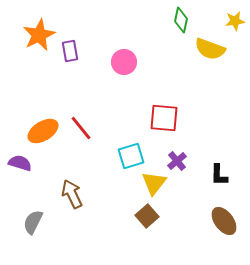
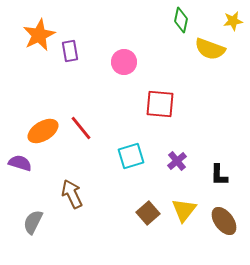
yellow star: moved 2 px left
red square: moved 4 px left, 14 px up
yellow triangle: moved 30 px right, 27 px down
brown square: moved 1 px right, 3 px up
